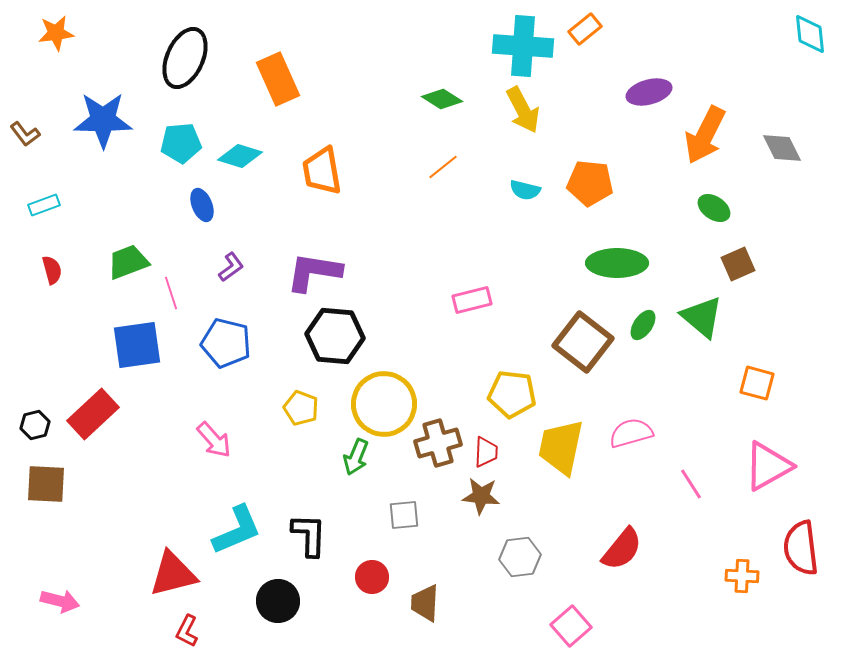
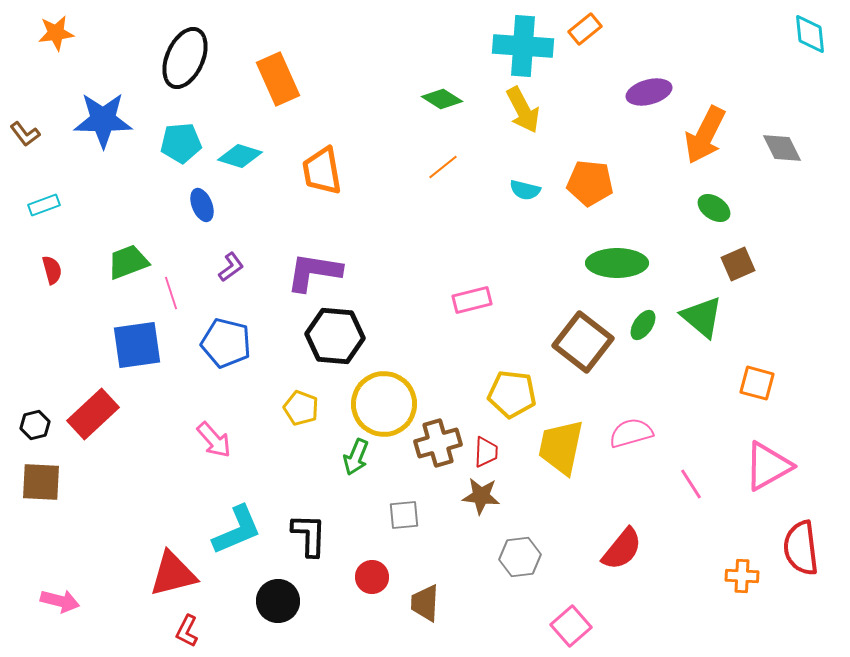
brown square at (46, 484): moved 5 px left, 2 px up
